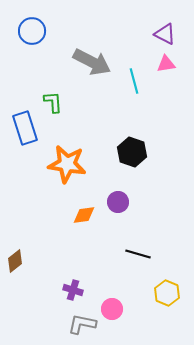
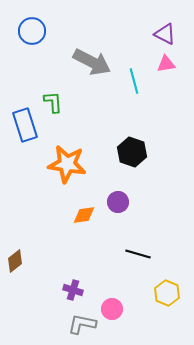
blue rectangle: moved 3 px up
